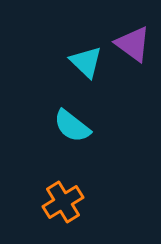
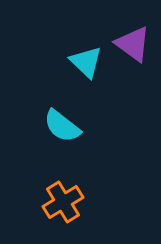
cyan semicircle: moved 10 px left
